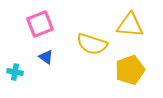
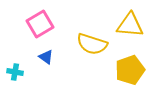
pink square: rotated 8 degrees counterclockwise
